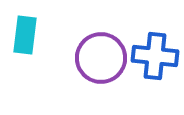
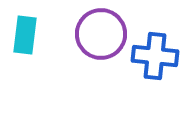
purple circle: moved 24 px up
